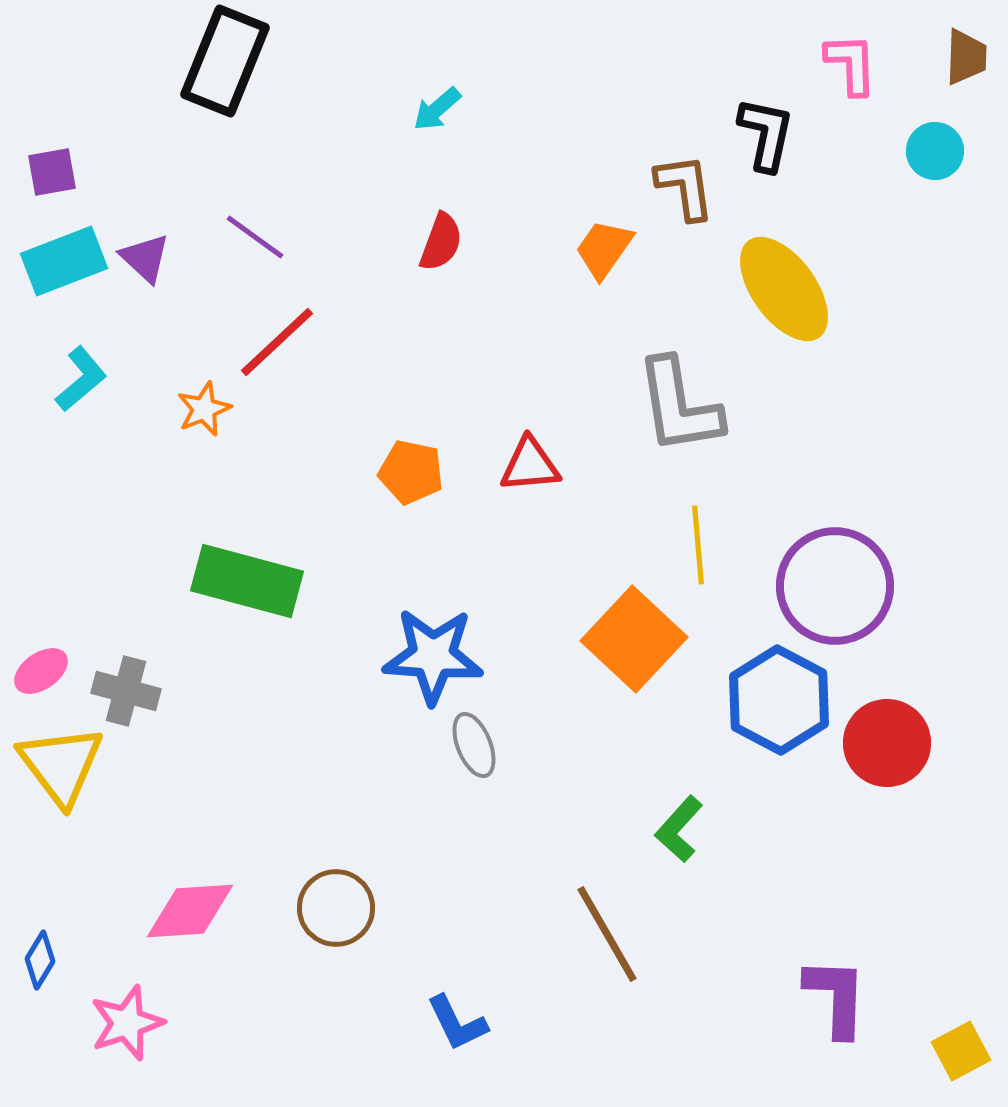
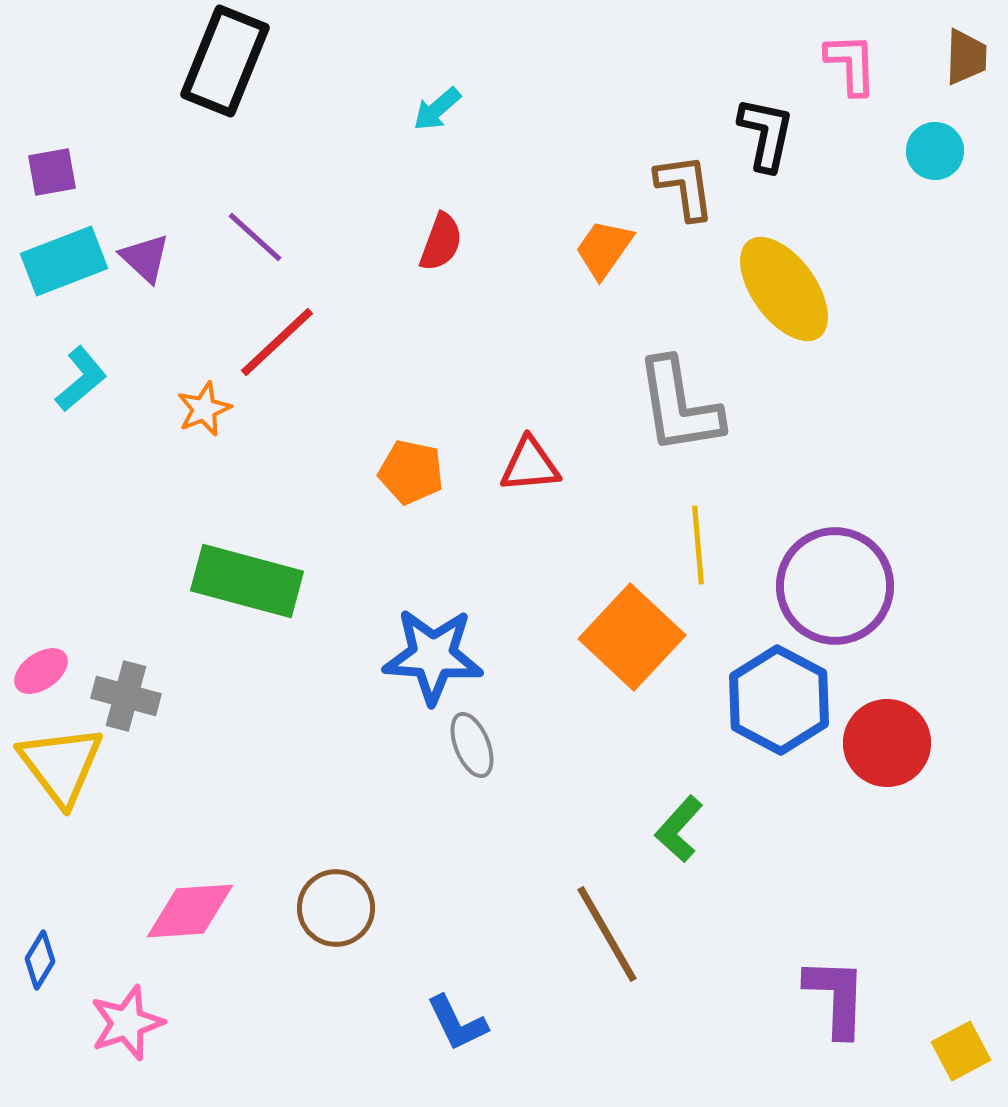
purple line: rotated 6 degrees clockwise
orange square: moved 2 px left, 2 px up
gray cross: moved 5 px down
gray ellipse: moved 2 px left
